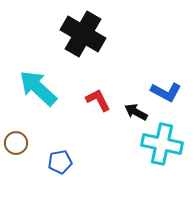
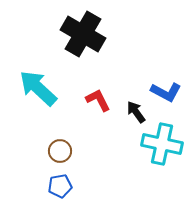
black arrow: rotated 25 degrees clockwise
brown circle: moved 44 px right, 8 px down
blue pentagon: moved 24 px down
